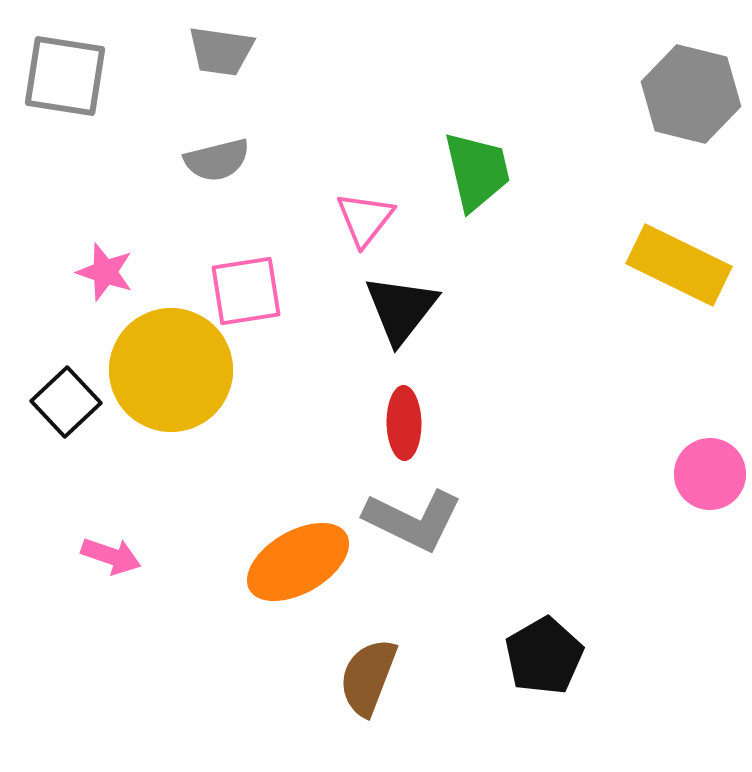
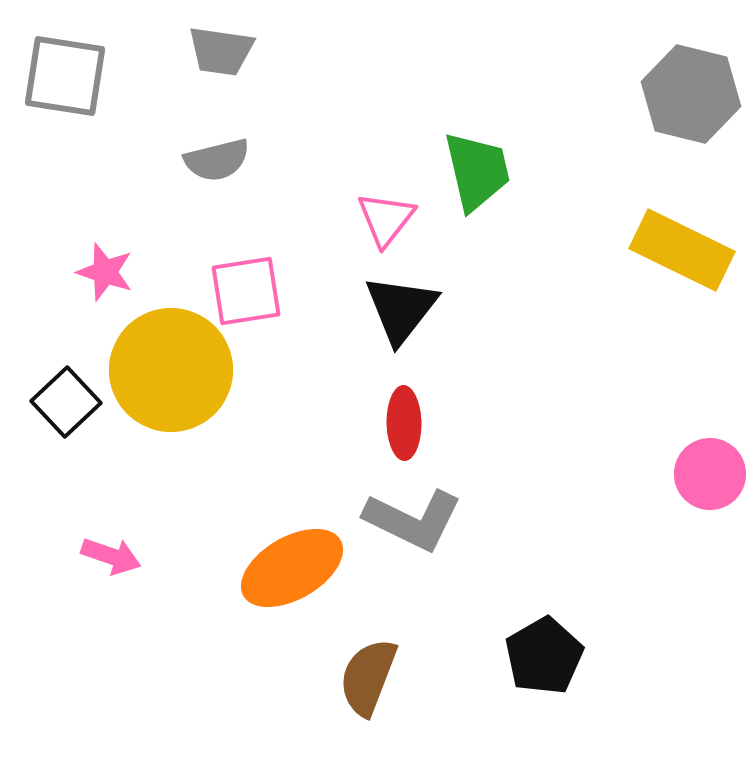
pink triangle: moved 21 px right
yellow rectangle: moved 3 px right, 15 px up
orange ellipse: moved 6 px left, 6 px down
